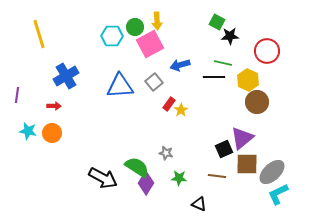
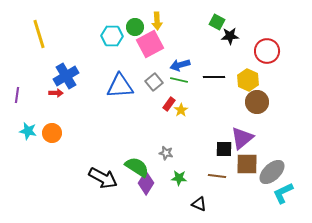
green line: moved 44 px left, 17 px down
red arrow: moved 2 px right, 13 px up
black square: rotated 24 degrees clockwise
cyan L-shape: moved 5 px right, 1 px up
